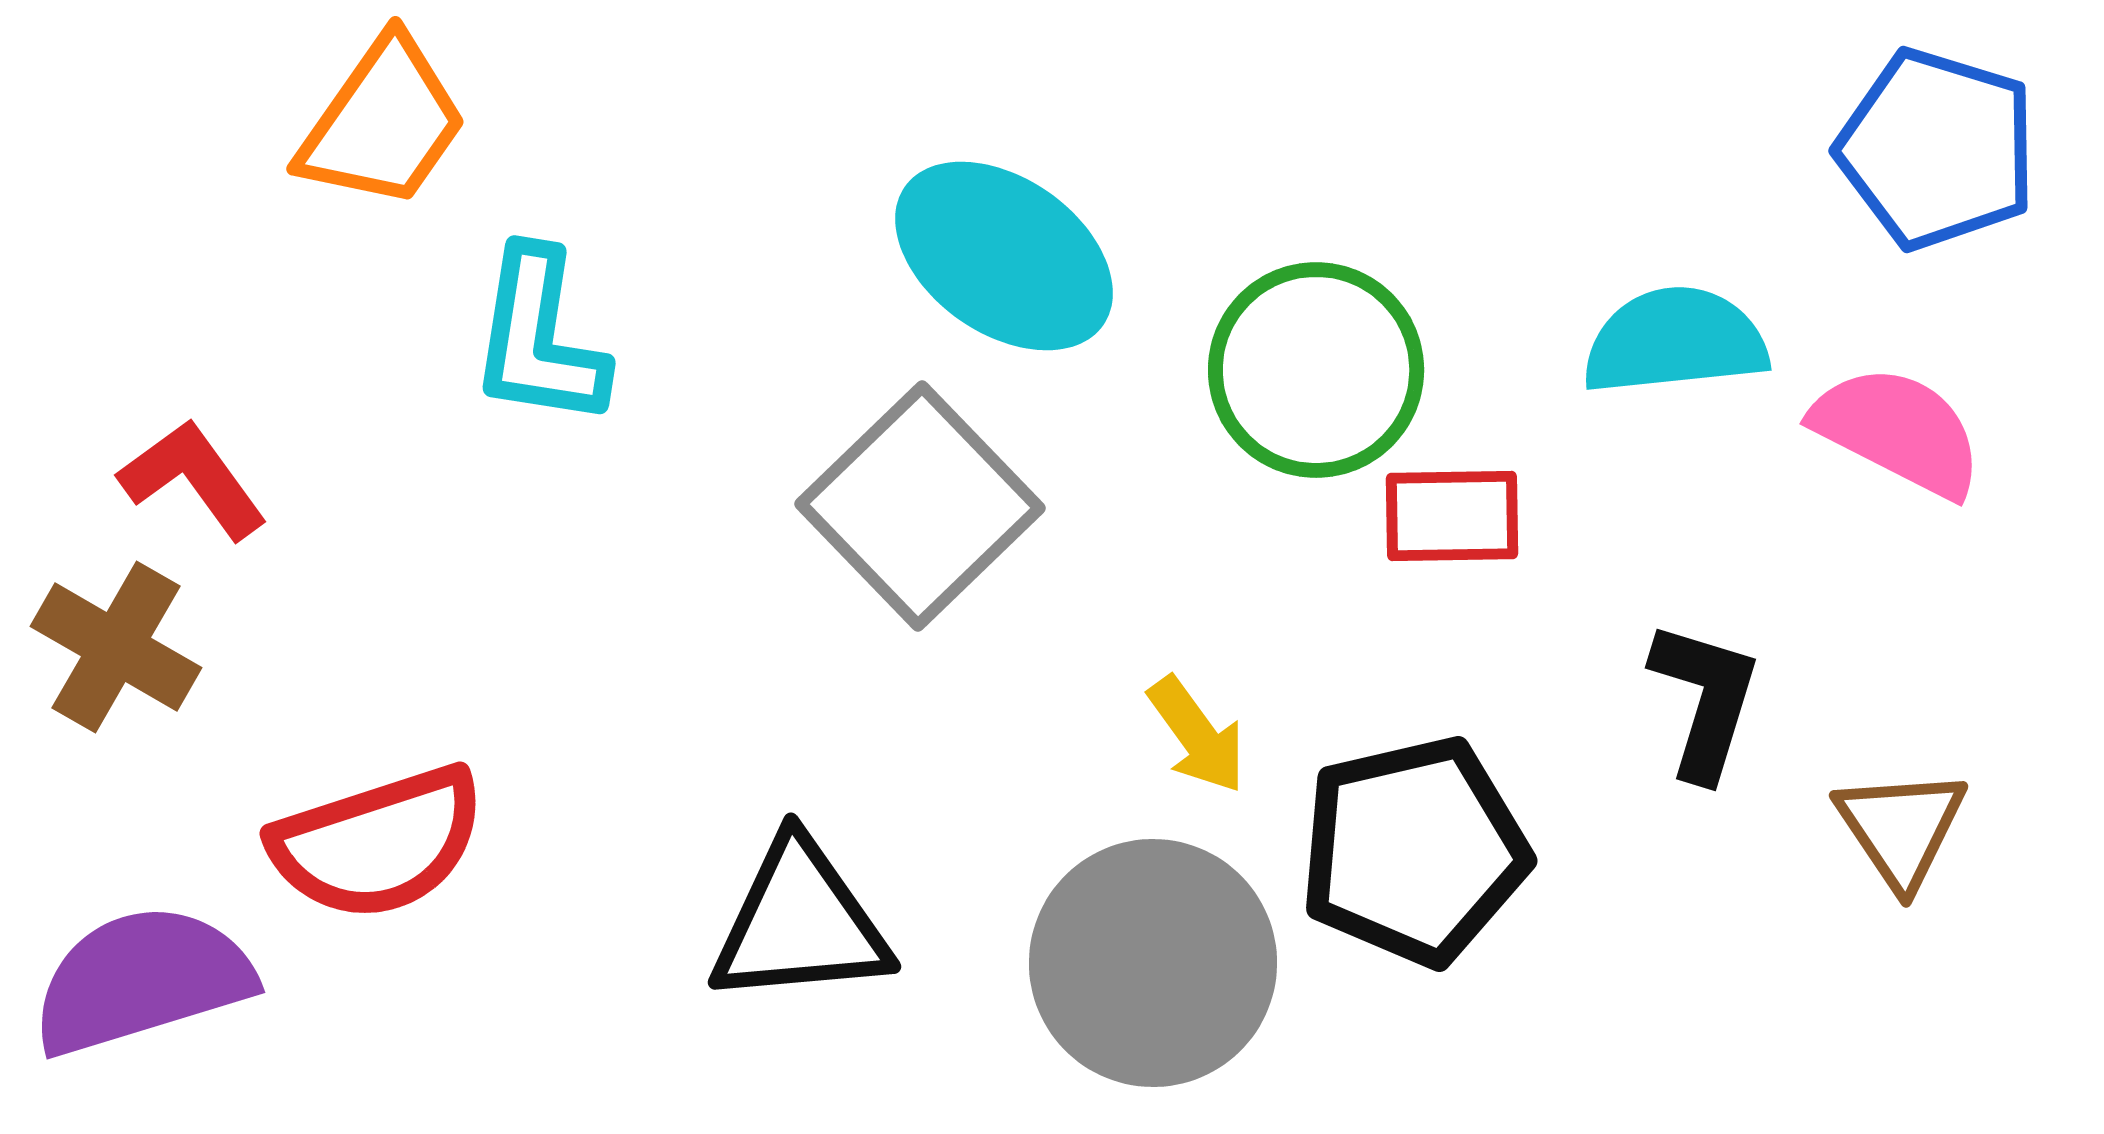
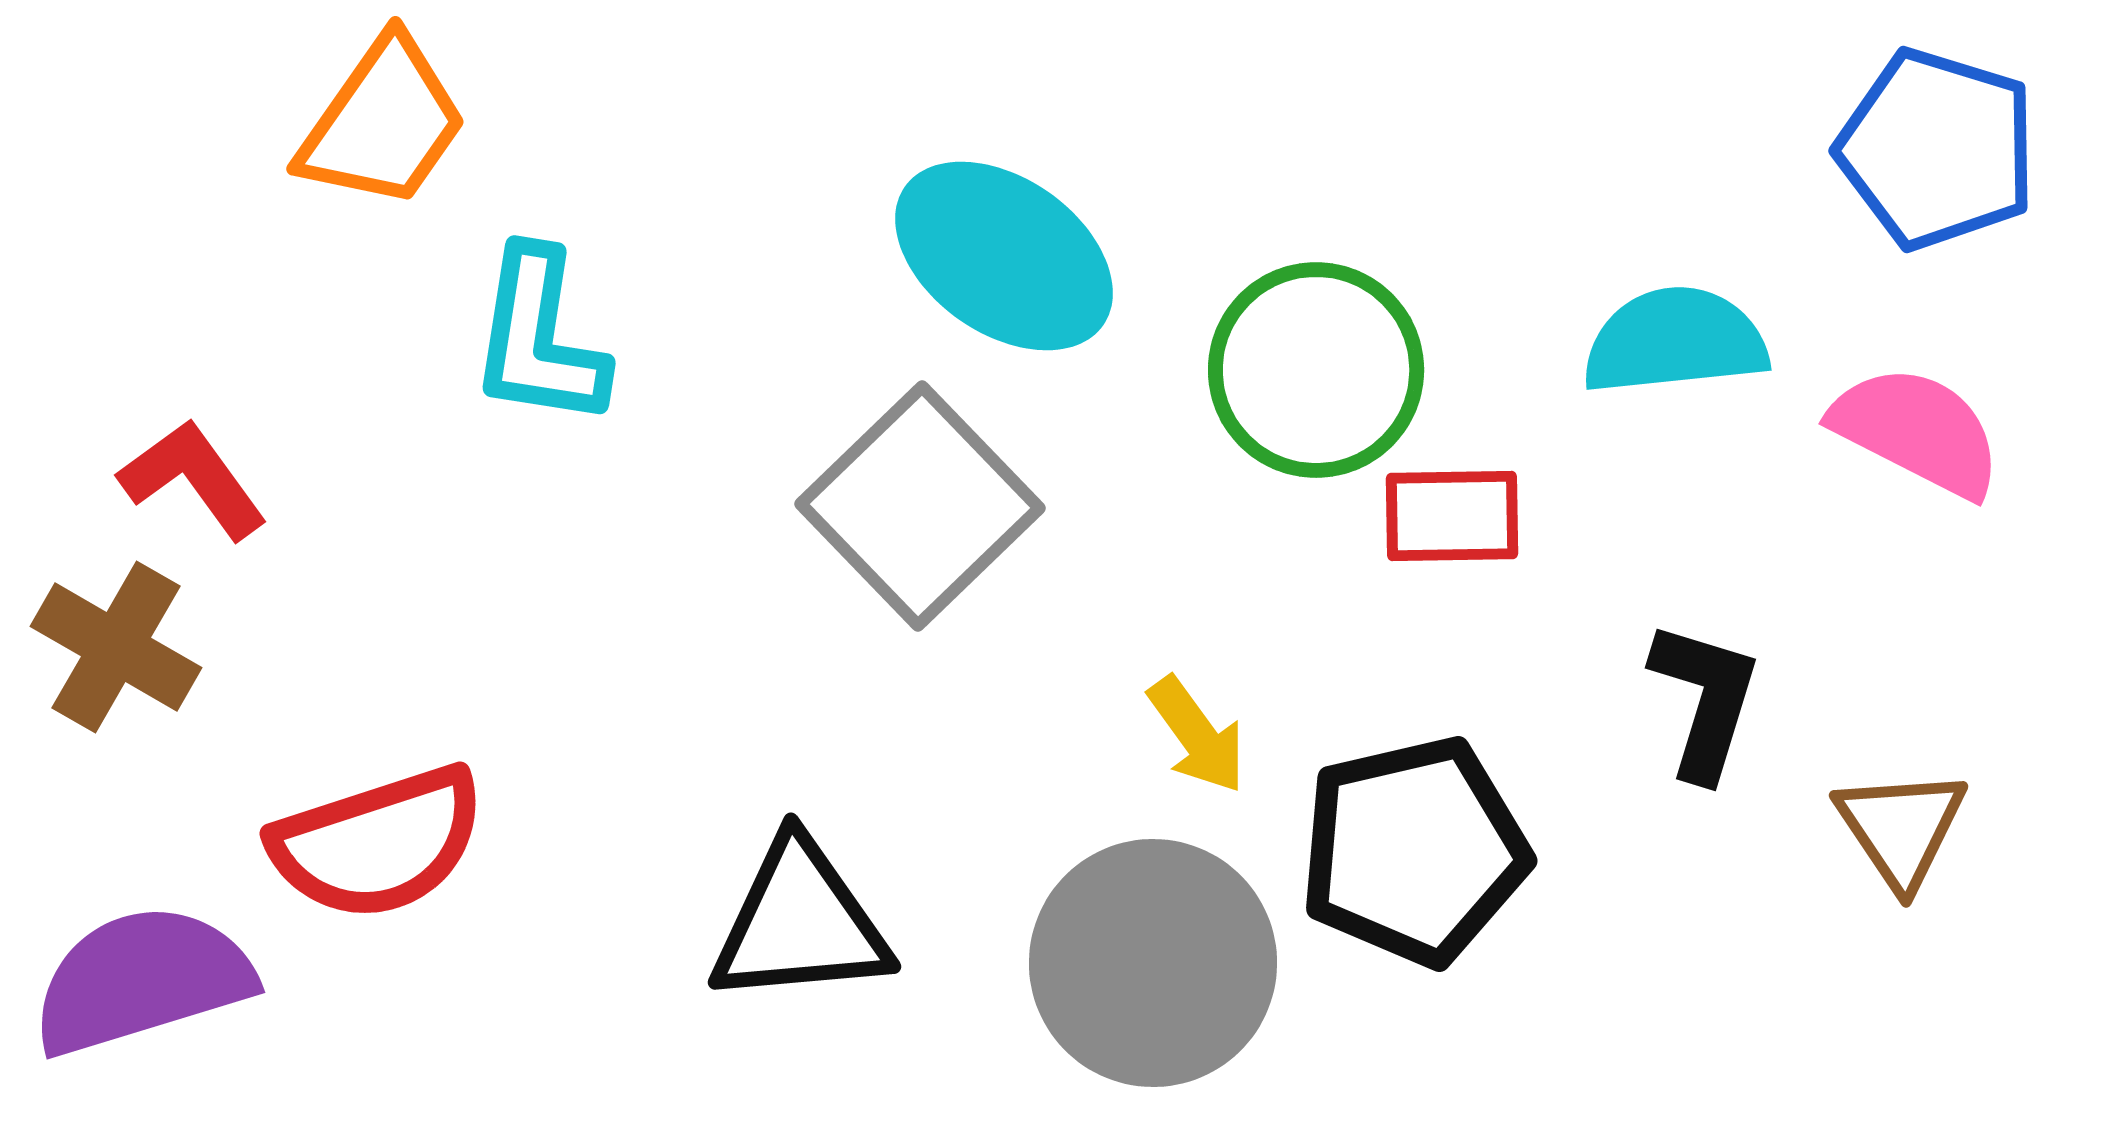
pink semicircle: moved 19 px right
